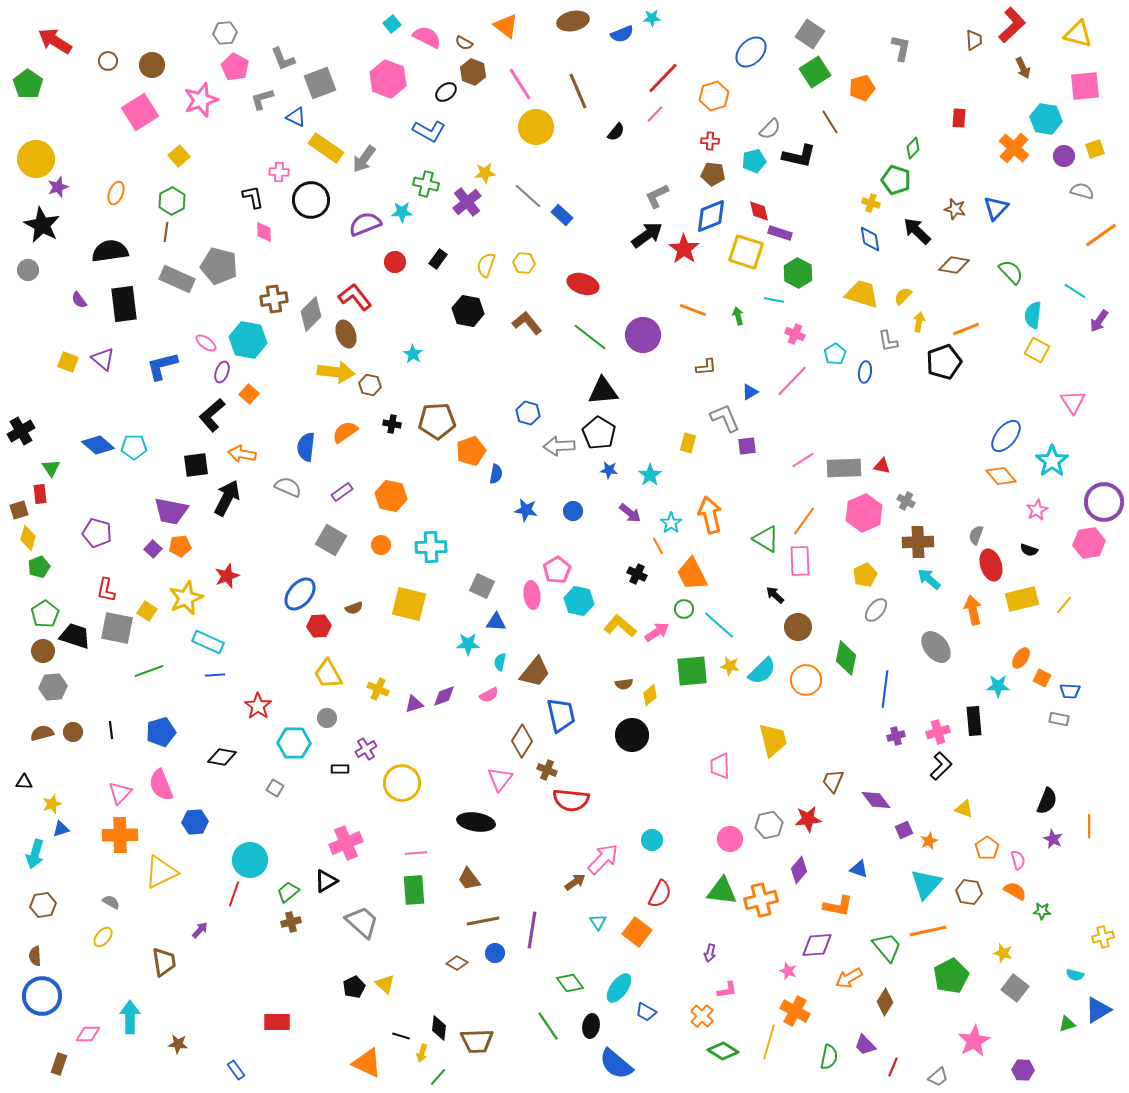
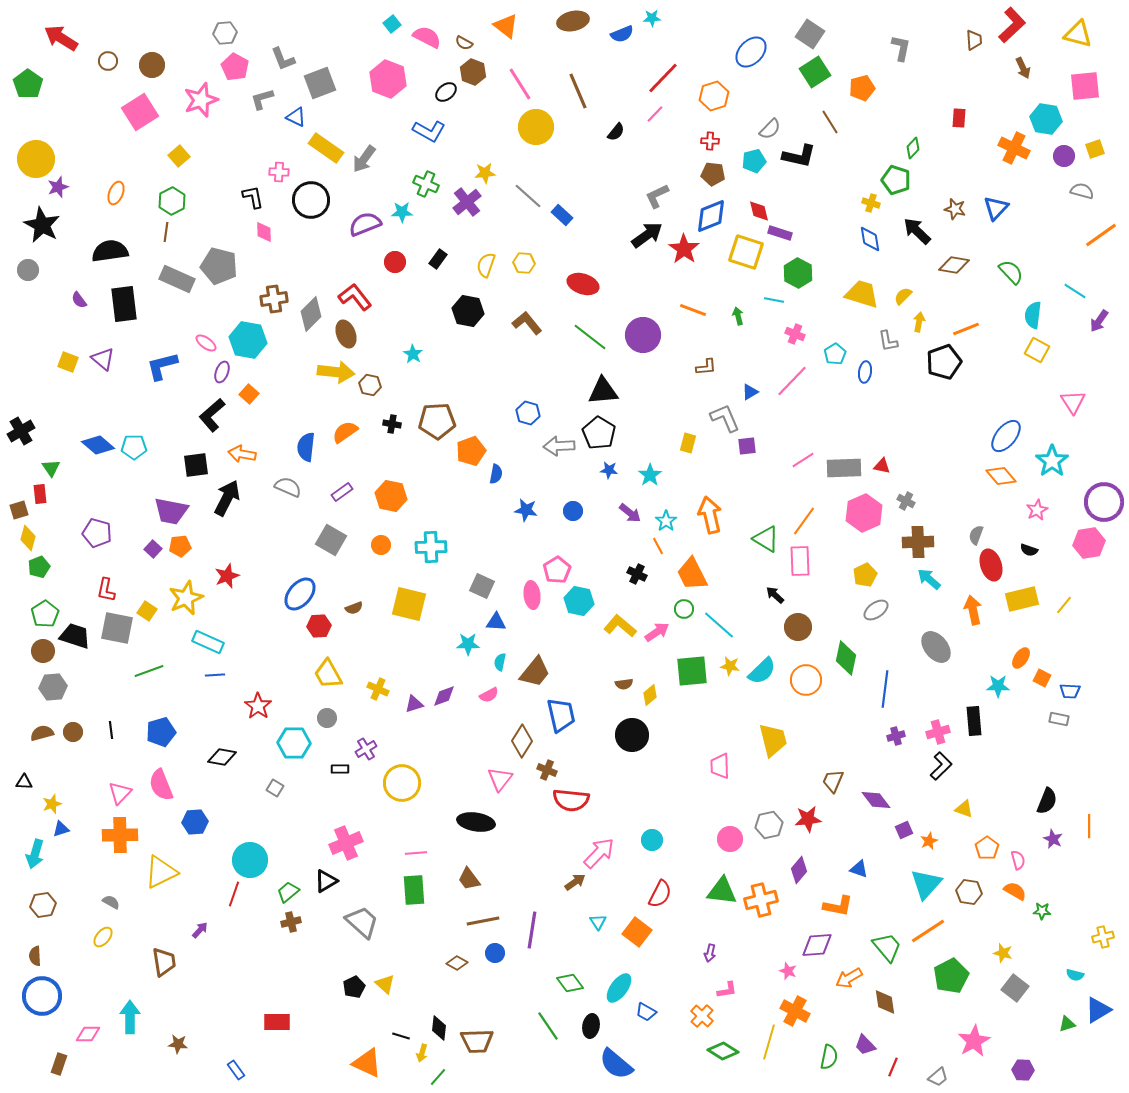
red arrow at (55, 41): moved 6 px right, 3 px up
orange cross at (1014, 148): rotated 16 degrees counterclockwise
green cross at (426, 184): rotated 10 degrees clockwise
cyan star at (671, 523): moved 5 px left, 2 px up
gray ellipse at (876, 610): rotated 15 degrees clockwise
pink arrow at (603, 859): moved 4 px left, 6 px up
orange line at (928, 931): rotated 21 degrees counterclockwise
brown diamond at (885, 1002): rotated 40 degrees counterclockwise
